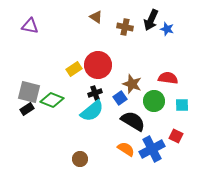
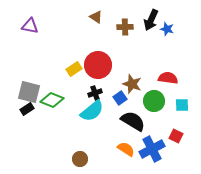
brown cross: rotated 14 degrees counterclockwise
